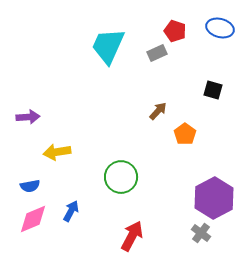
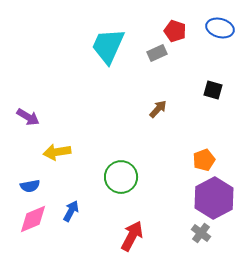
brown arrow: moved 2 px up
purple arrow: rotated 35 degrees clockwise
orange pentagon: moved 19 px right, 26 px down; rotated 15 degrees clockwise
